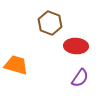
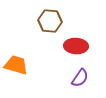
brown hexagon: moved 2 px up; rotated 15 degrees counterclockwise
